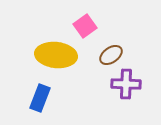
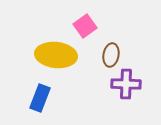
brown ellipse: rotated 45 degrees counterclockwise
